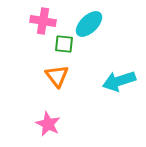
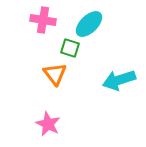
pink cross: moved 1 px up
green square: moved 6 px right, 4 px down; rotated 12 degrees clockwise
orange triangle: moved 2 px left, 2 px up
cyan arrow: moved 1 px up
